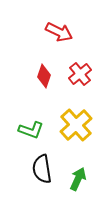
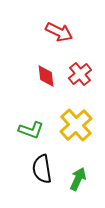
red diamond: moved 2 px right; rotated 25 degrees counterclockwise
